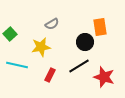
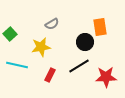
red star: moved 2 px right; rotated 20 degrees counterclockwise
